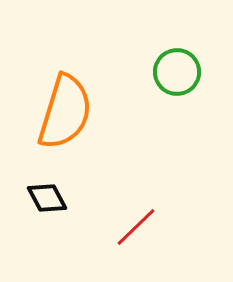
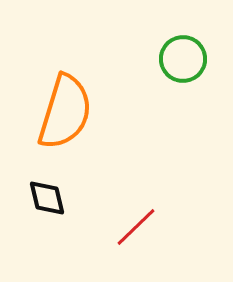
green circle: moved 6 px right, 13 px up
black diamond: rotated 15 degrees clockwise
